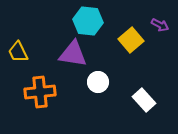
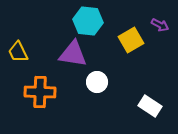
yellow square: rotated 10 degrees clockwise
white circle: moved 1 px left
orange cross: rotated 8 degrees clockwise
white rectangle: moved 6 px right, 6 px down; rotated 15 degrees counterclockwise
